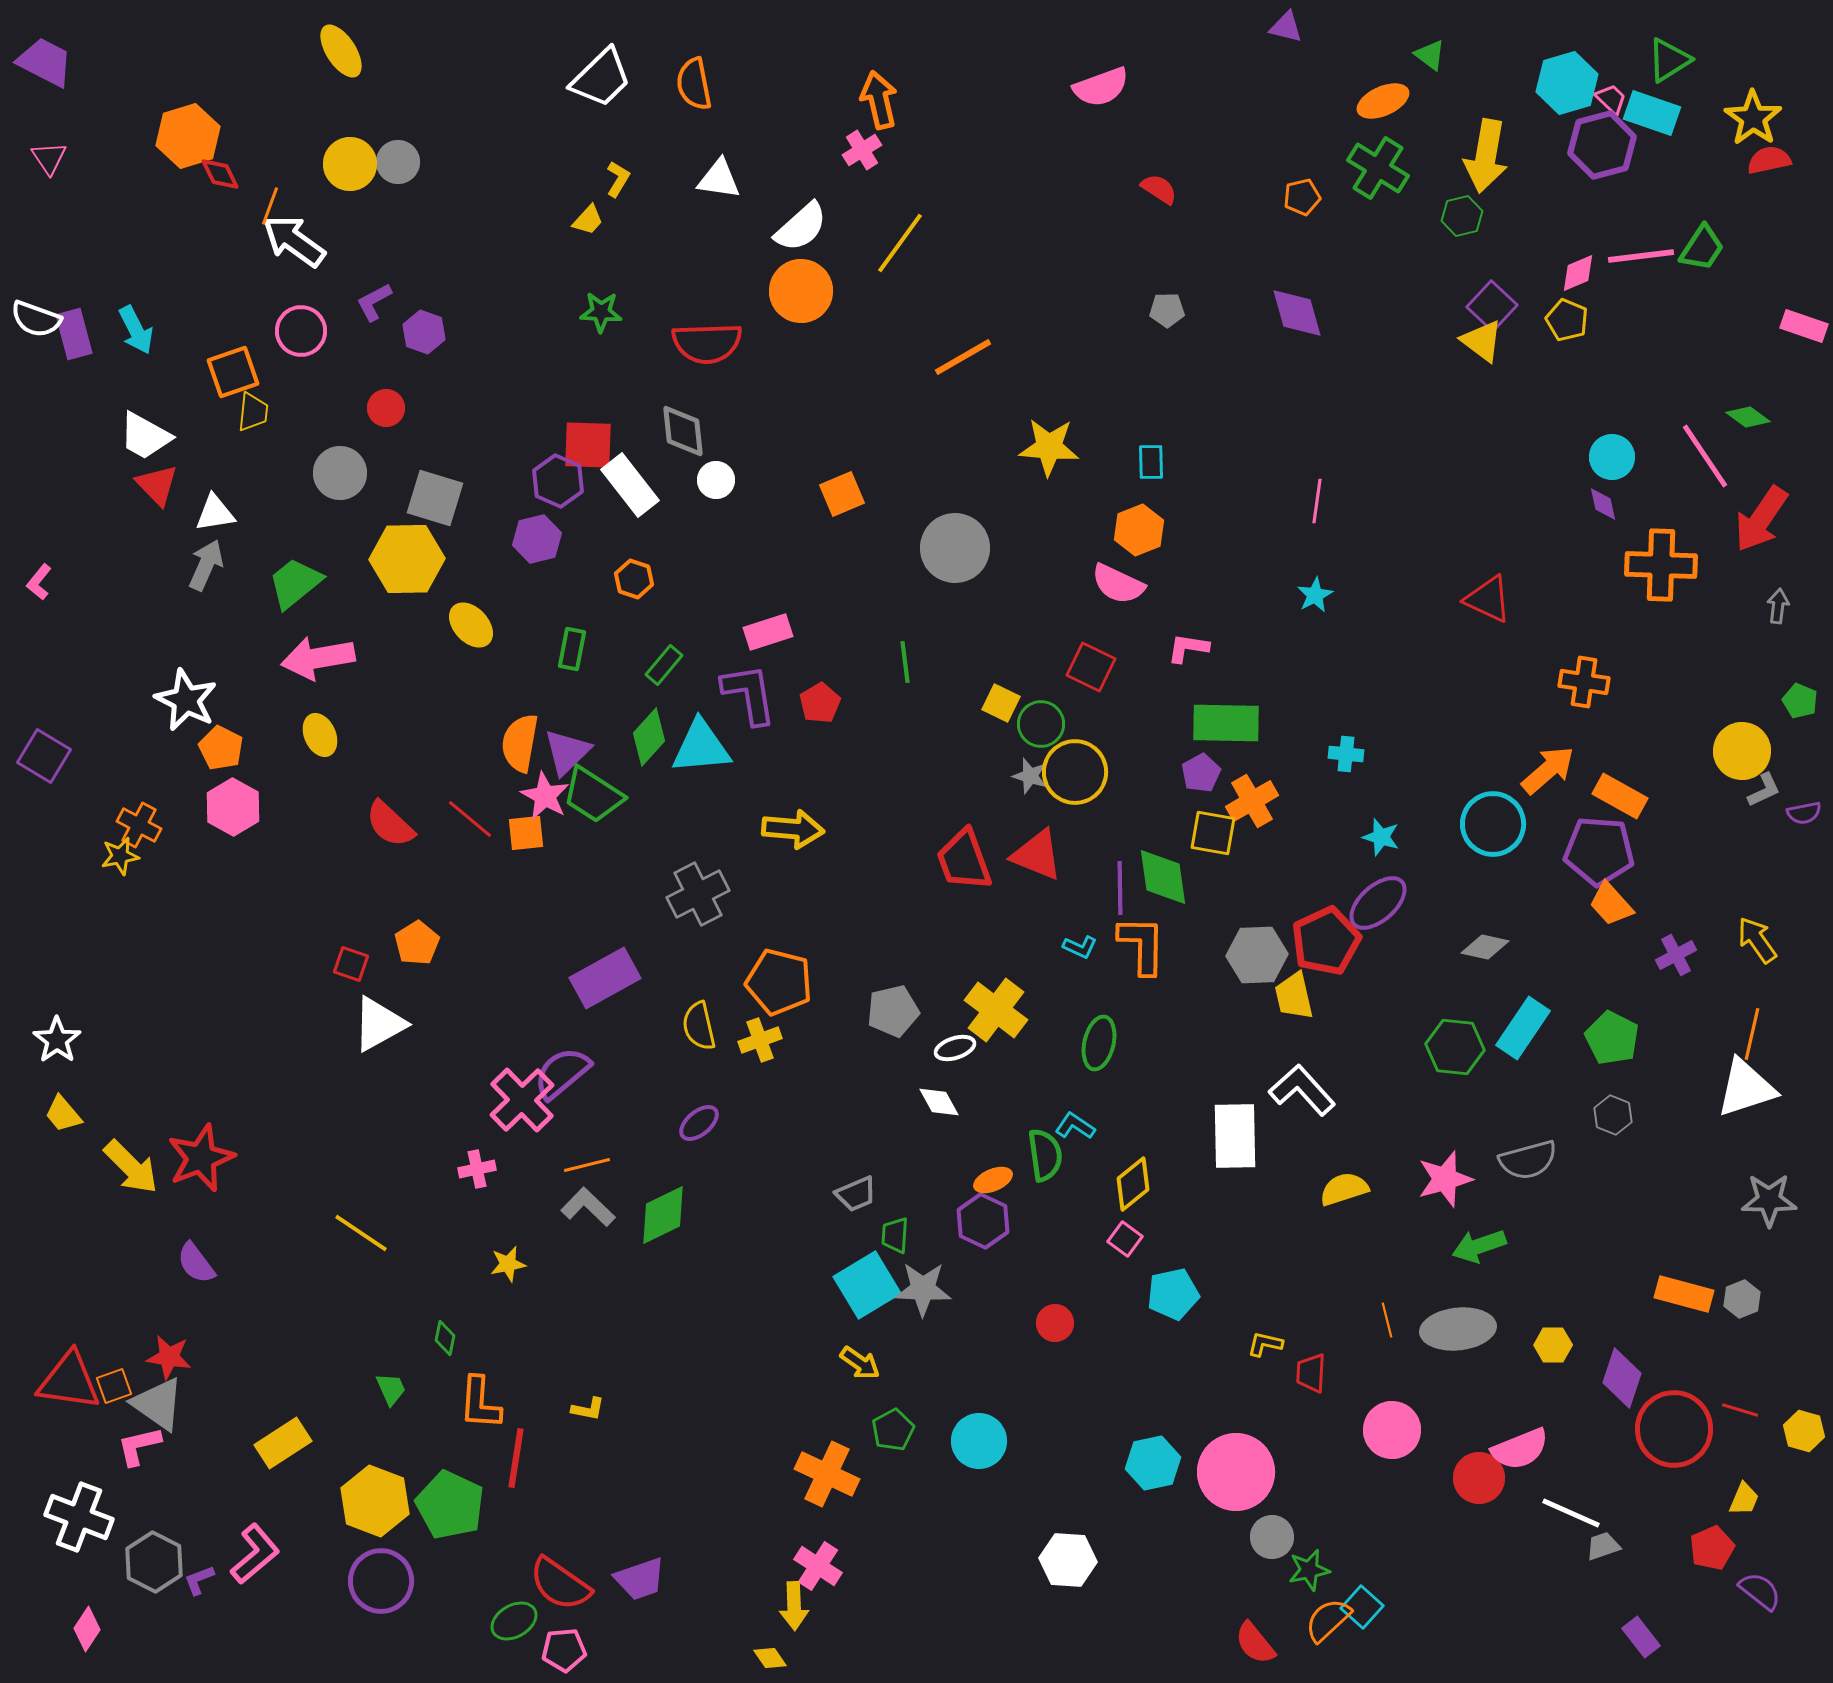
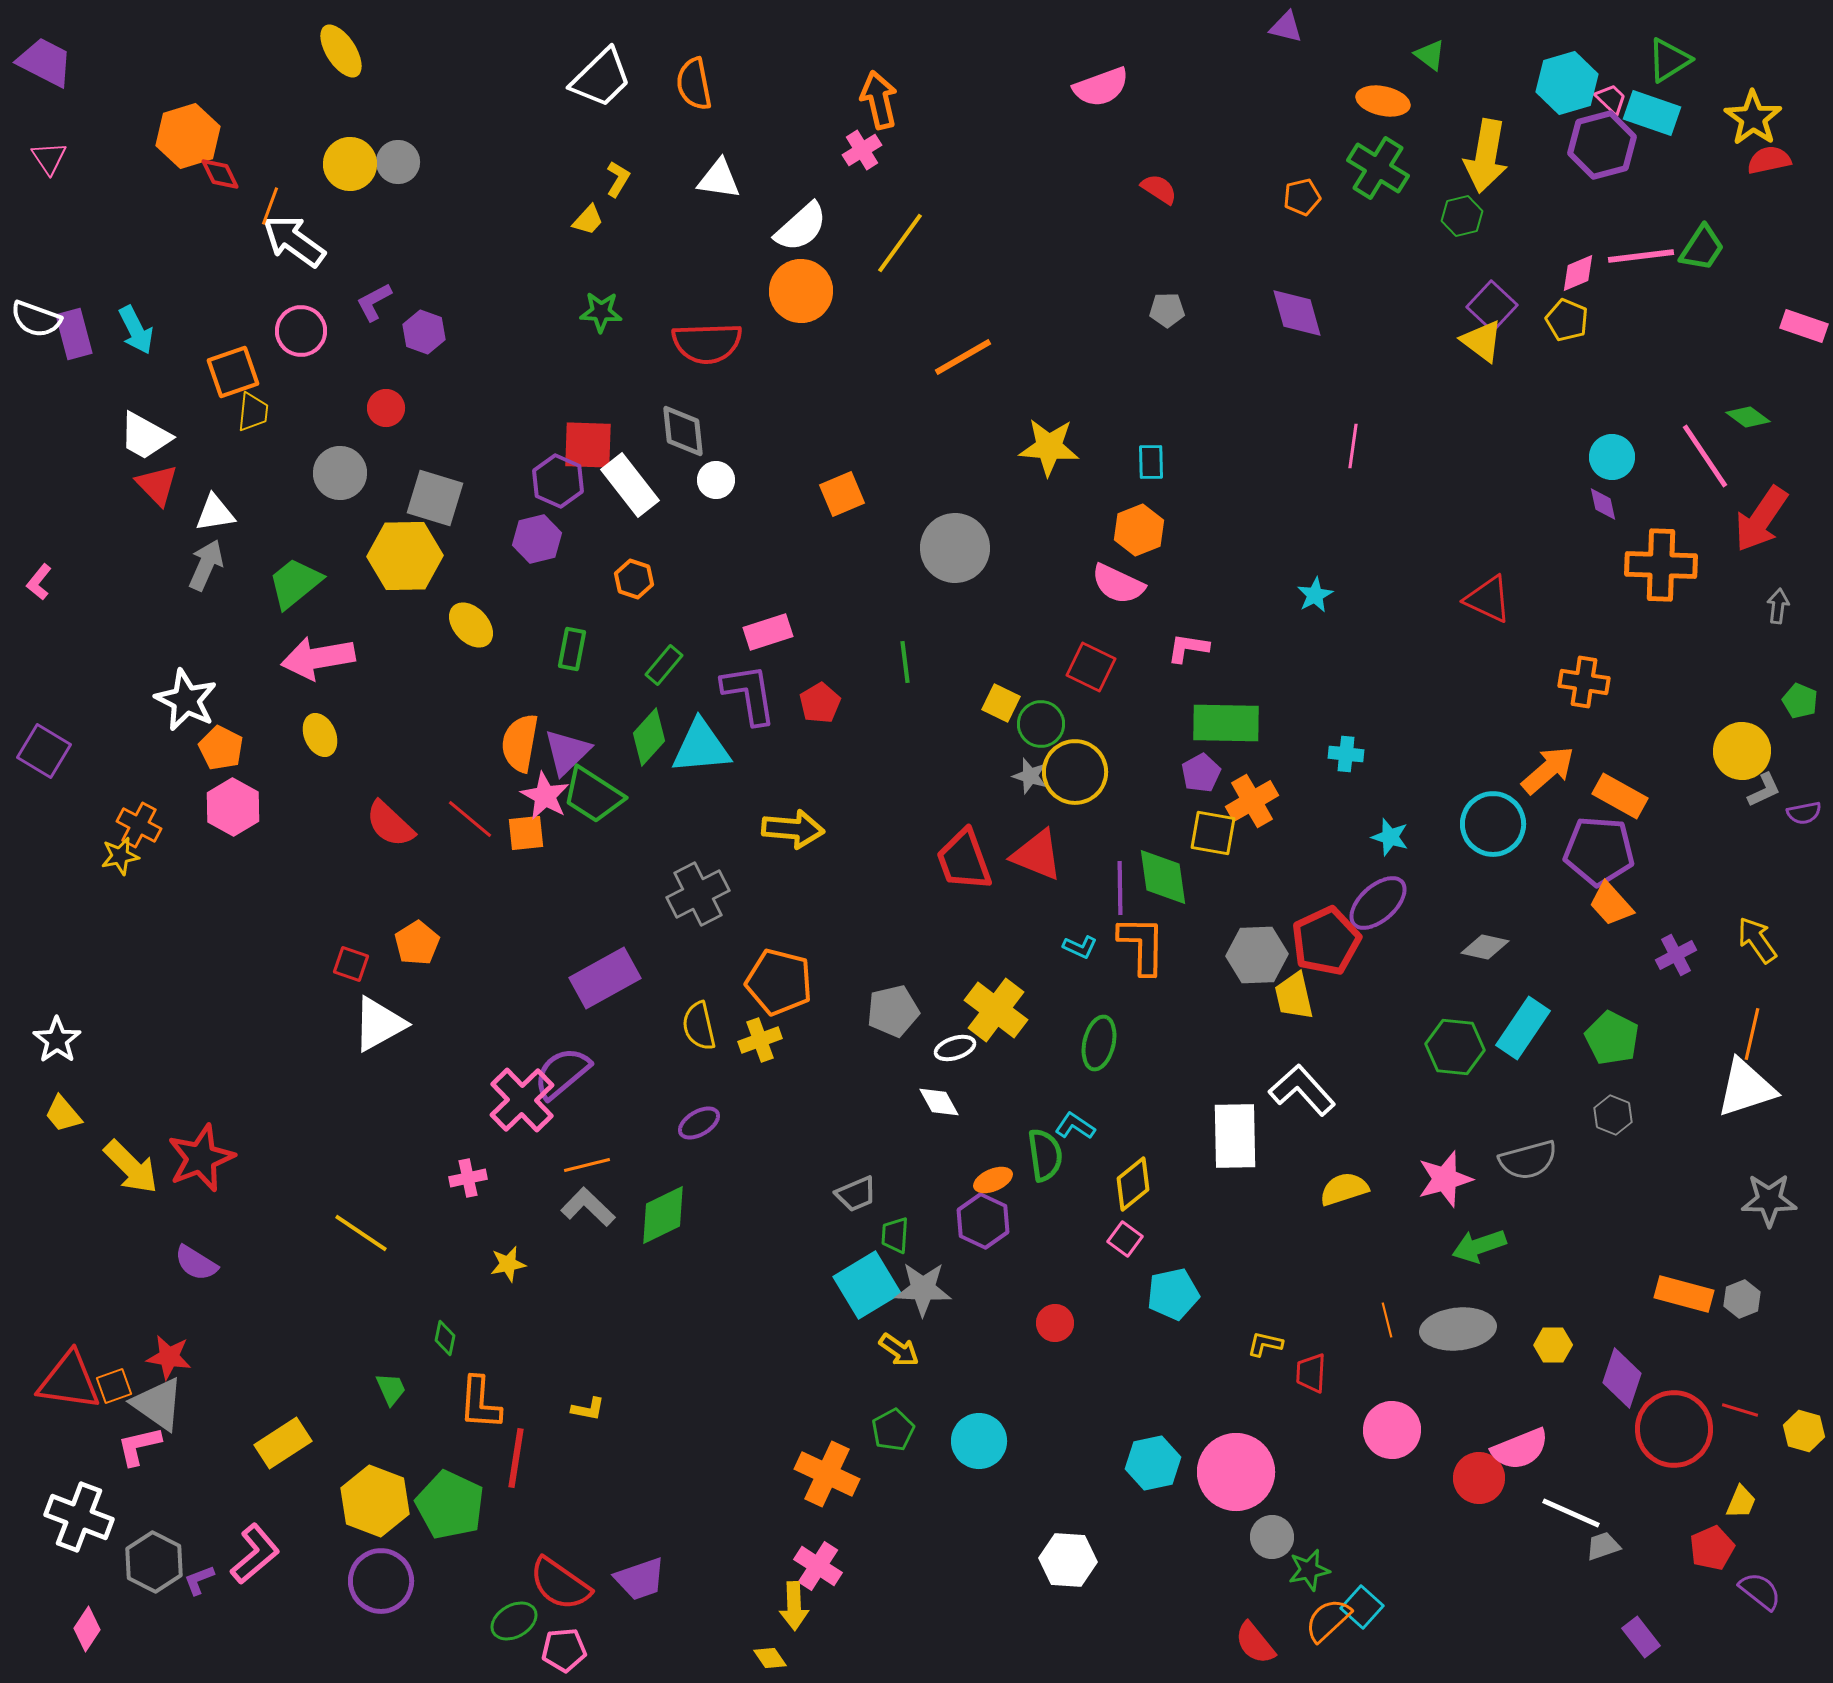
orange ellipse at (1383, 101): rotated 36 degrees clockwise
pink line at (1317, 501): moved 36 px right, 55 px up
yellow hexagon at (407, 559): moved 2 px left, 3 px up
purple square at (44, 756): moved 5 px up
cyan star at (1381, 837): moved 9 px right
purple ellipse at (699, 1123): rotated 9 degrees clockwise
pink cross at (477, 1169): moved 9 px left, 9 px down
purple semicircle at (196, 1263): rotated 21 degrees counterclockwise
yellow arrow at (860, 1363): moved 39 px right, 13 px up
yellow trapezoid at (1744, 1499): moved 3 px left, 3 px down
